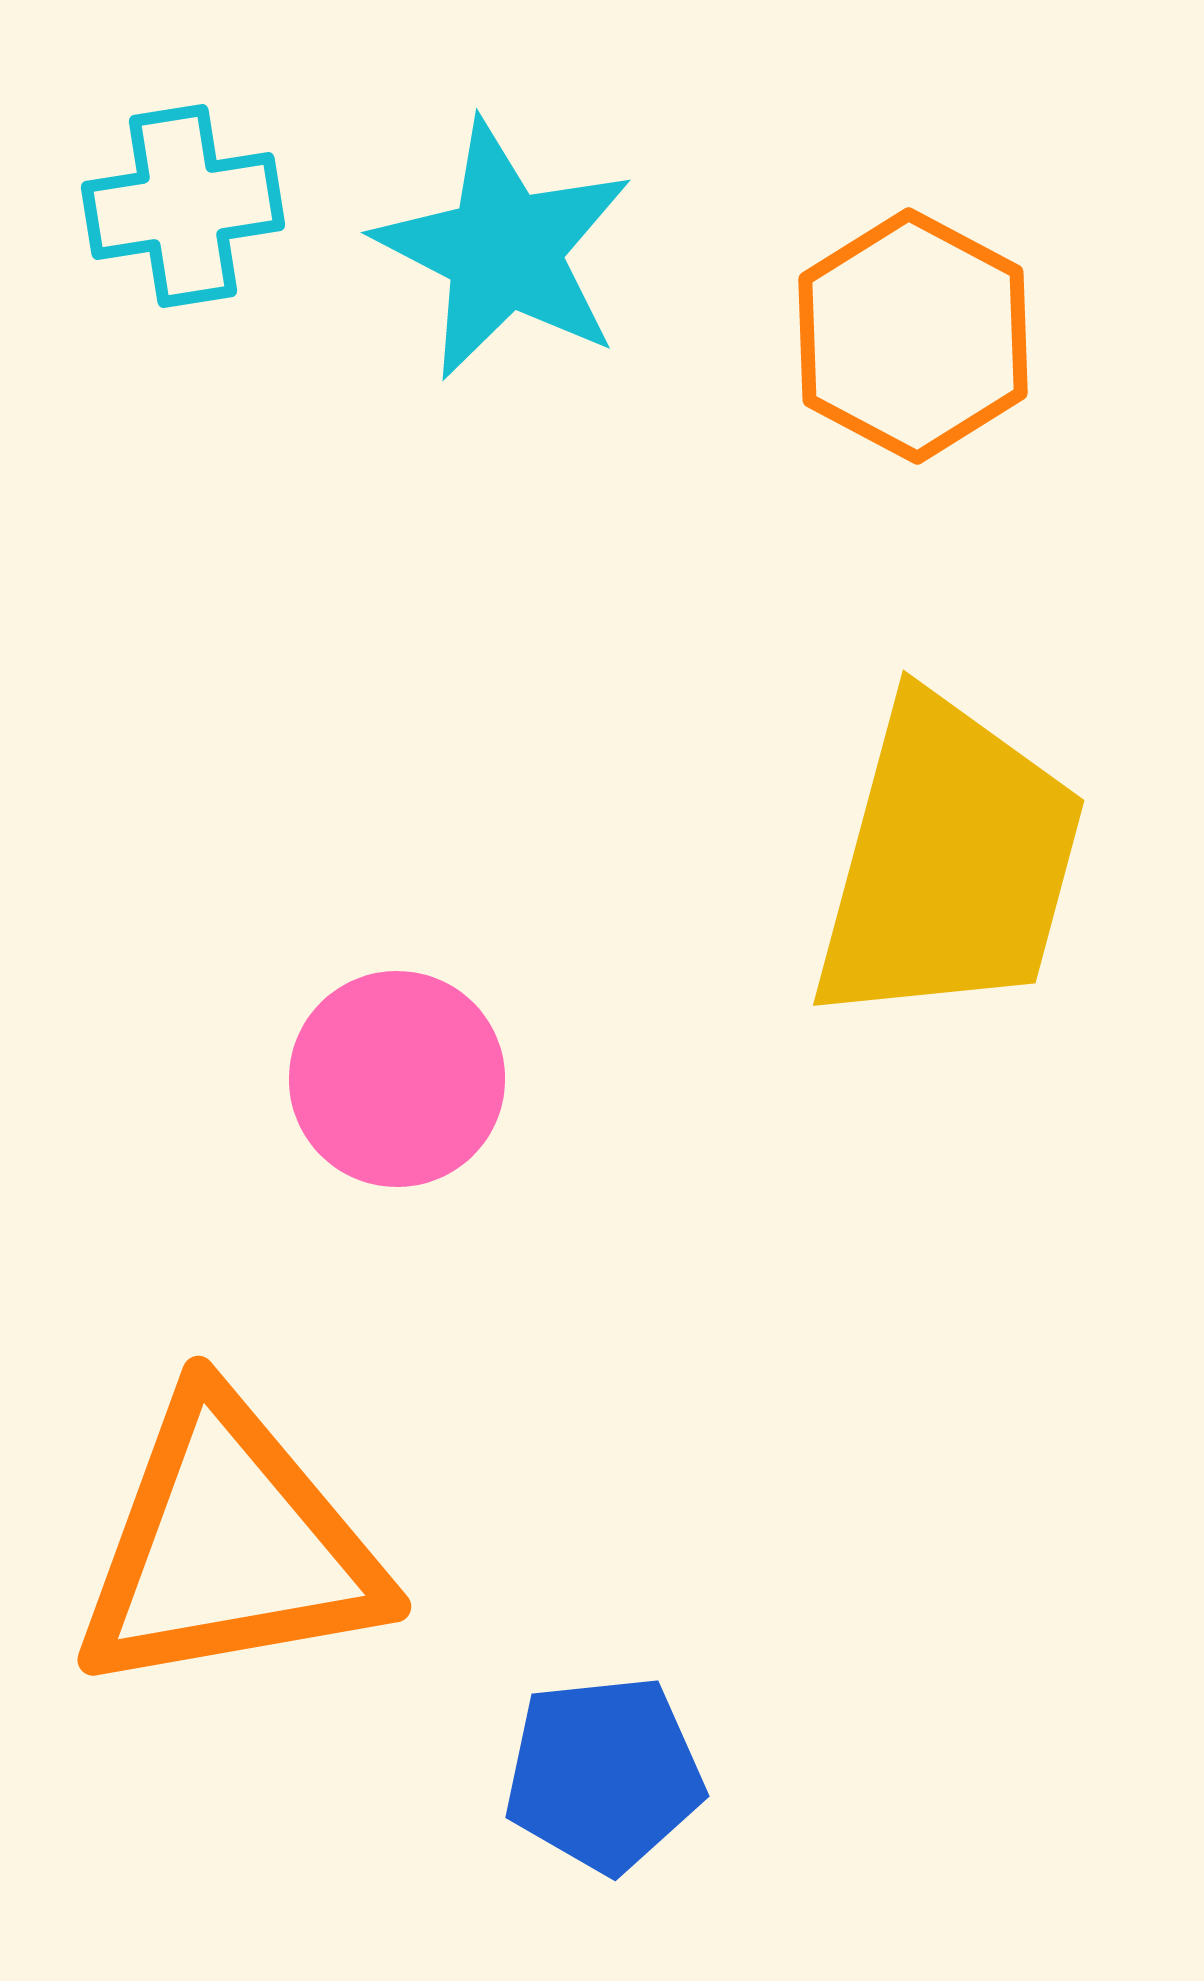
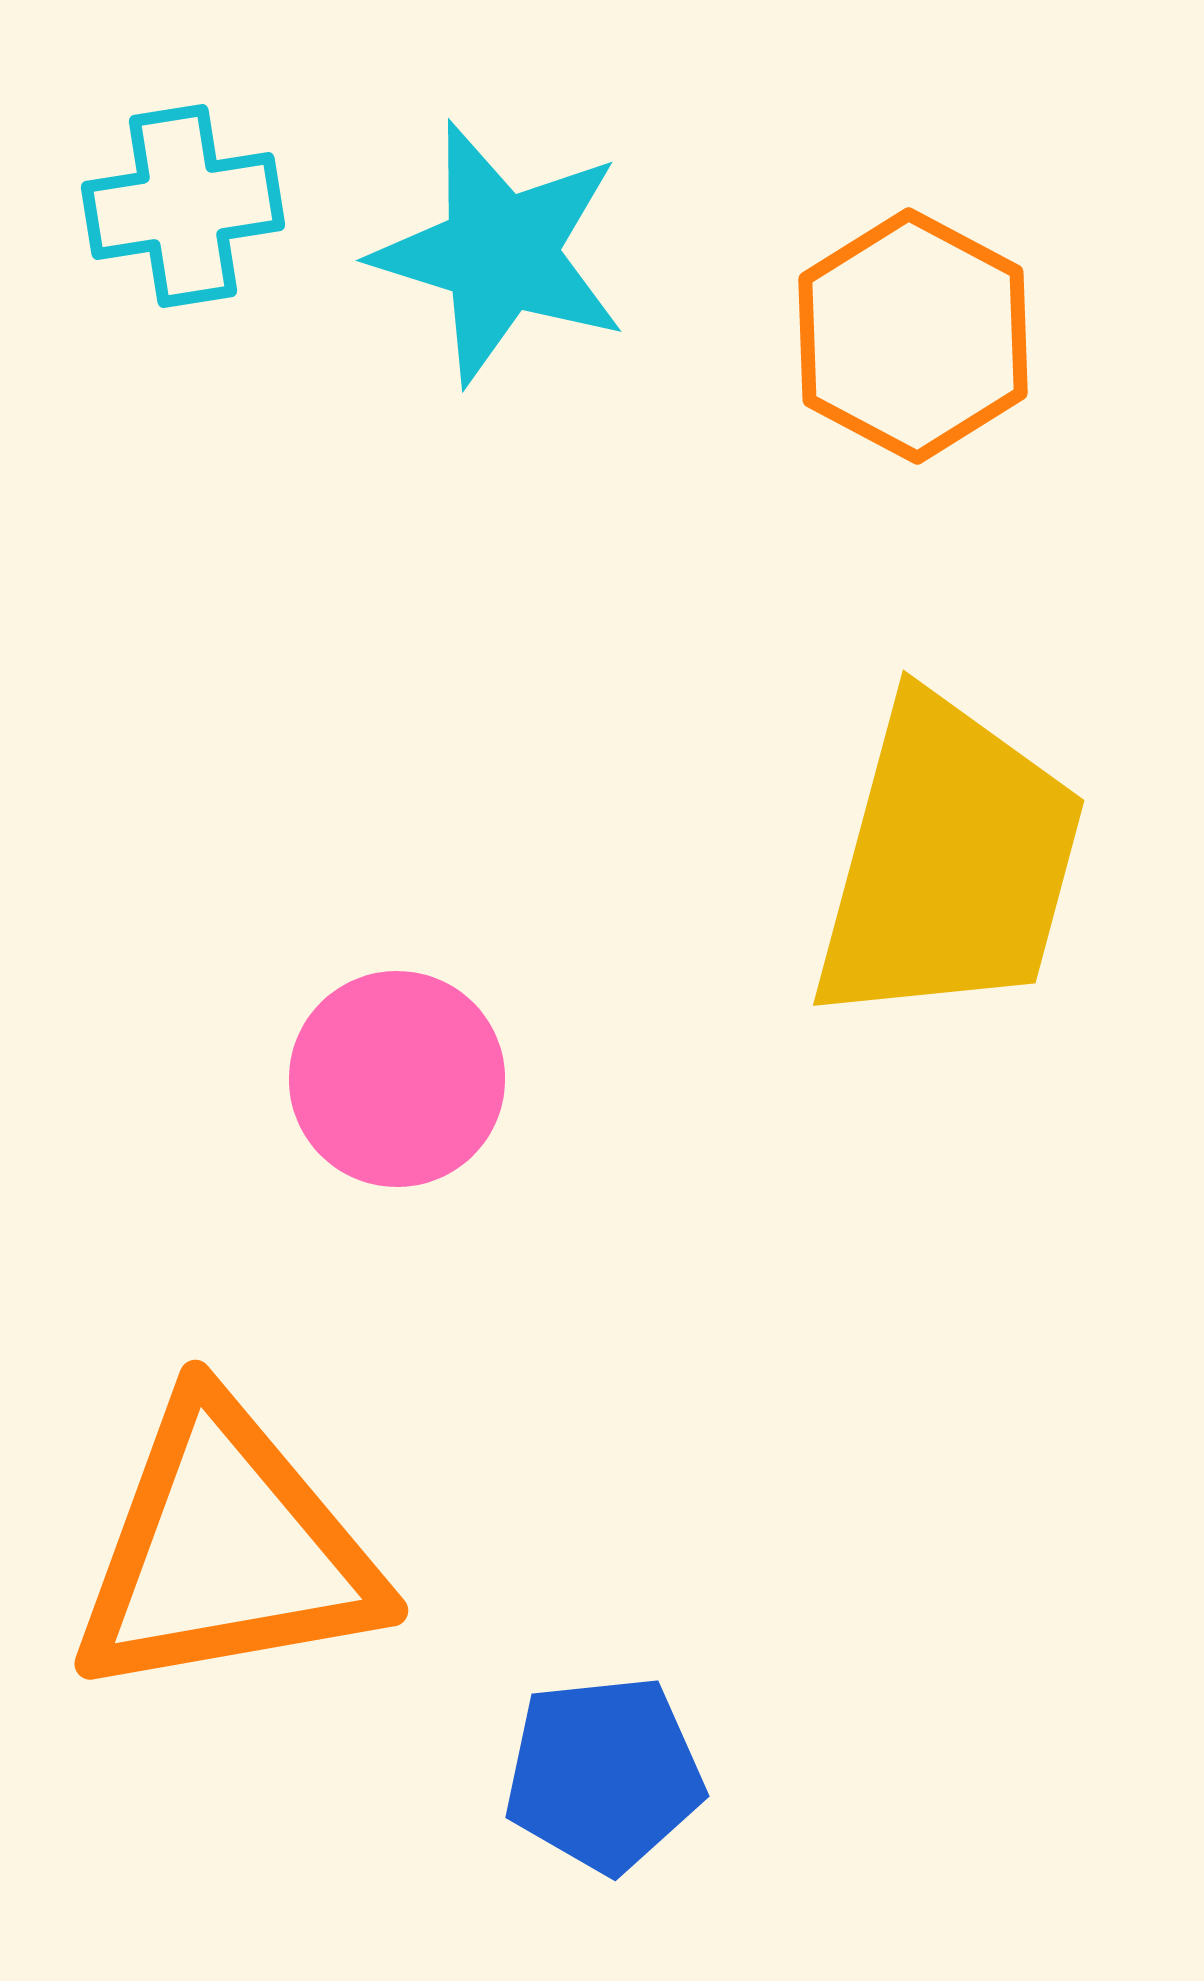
cyan star: moved 4 px left, 3 px down; rotated 10 degrees counterclockwise
orange triangle: moved 3 px left, 4 px down
